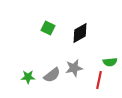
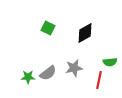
black diamond: moved 5 px right
gray semicircle: moved 4 px left, 2 px up
